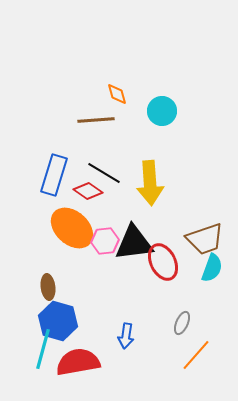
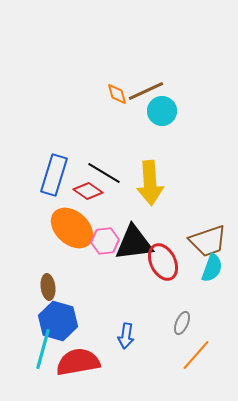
brown line: moved 50 px right, 29 px up; rotated 21 degrees counterclockwise
brown trapezoid: moved 3 px right, 2 px down
